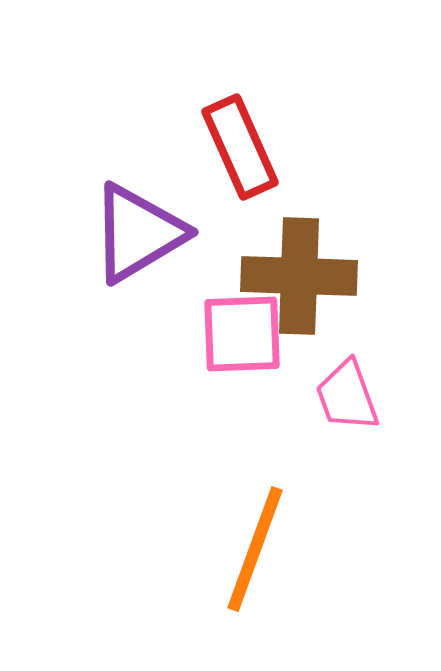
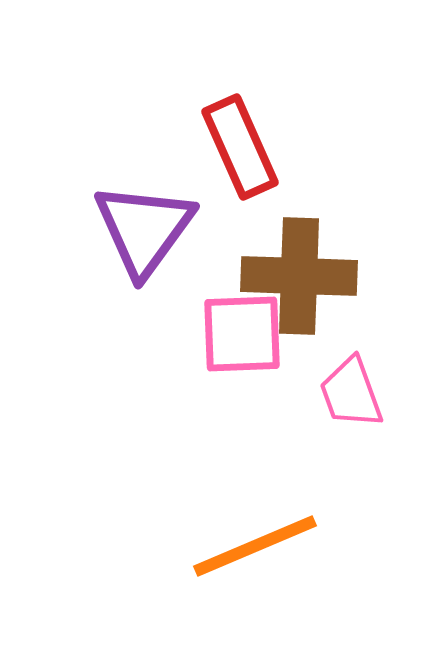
purple triangle: moved 6 px right, 4 px up; rotated 23 degrees counterclockwise
pink trapezoid: moved 4 px right, 3 px up
orange line: moved 3 px up; rotated 47 degrees clockwise
